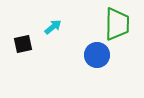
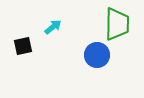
black square: moved 2 px down
